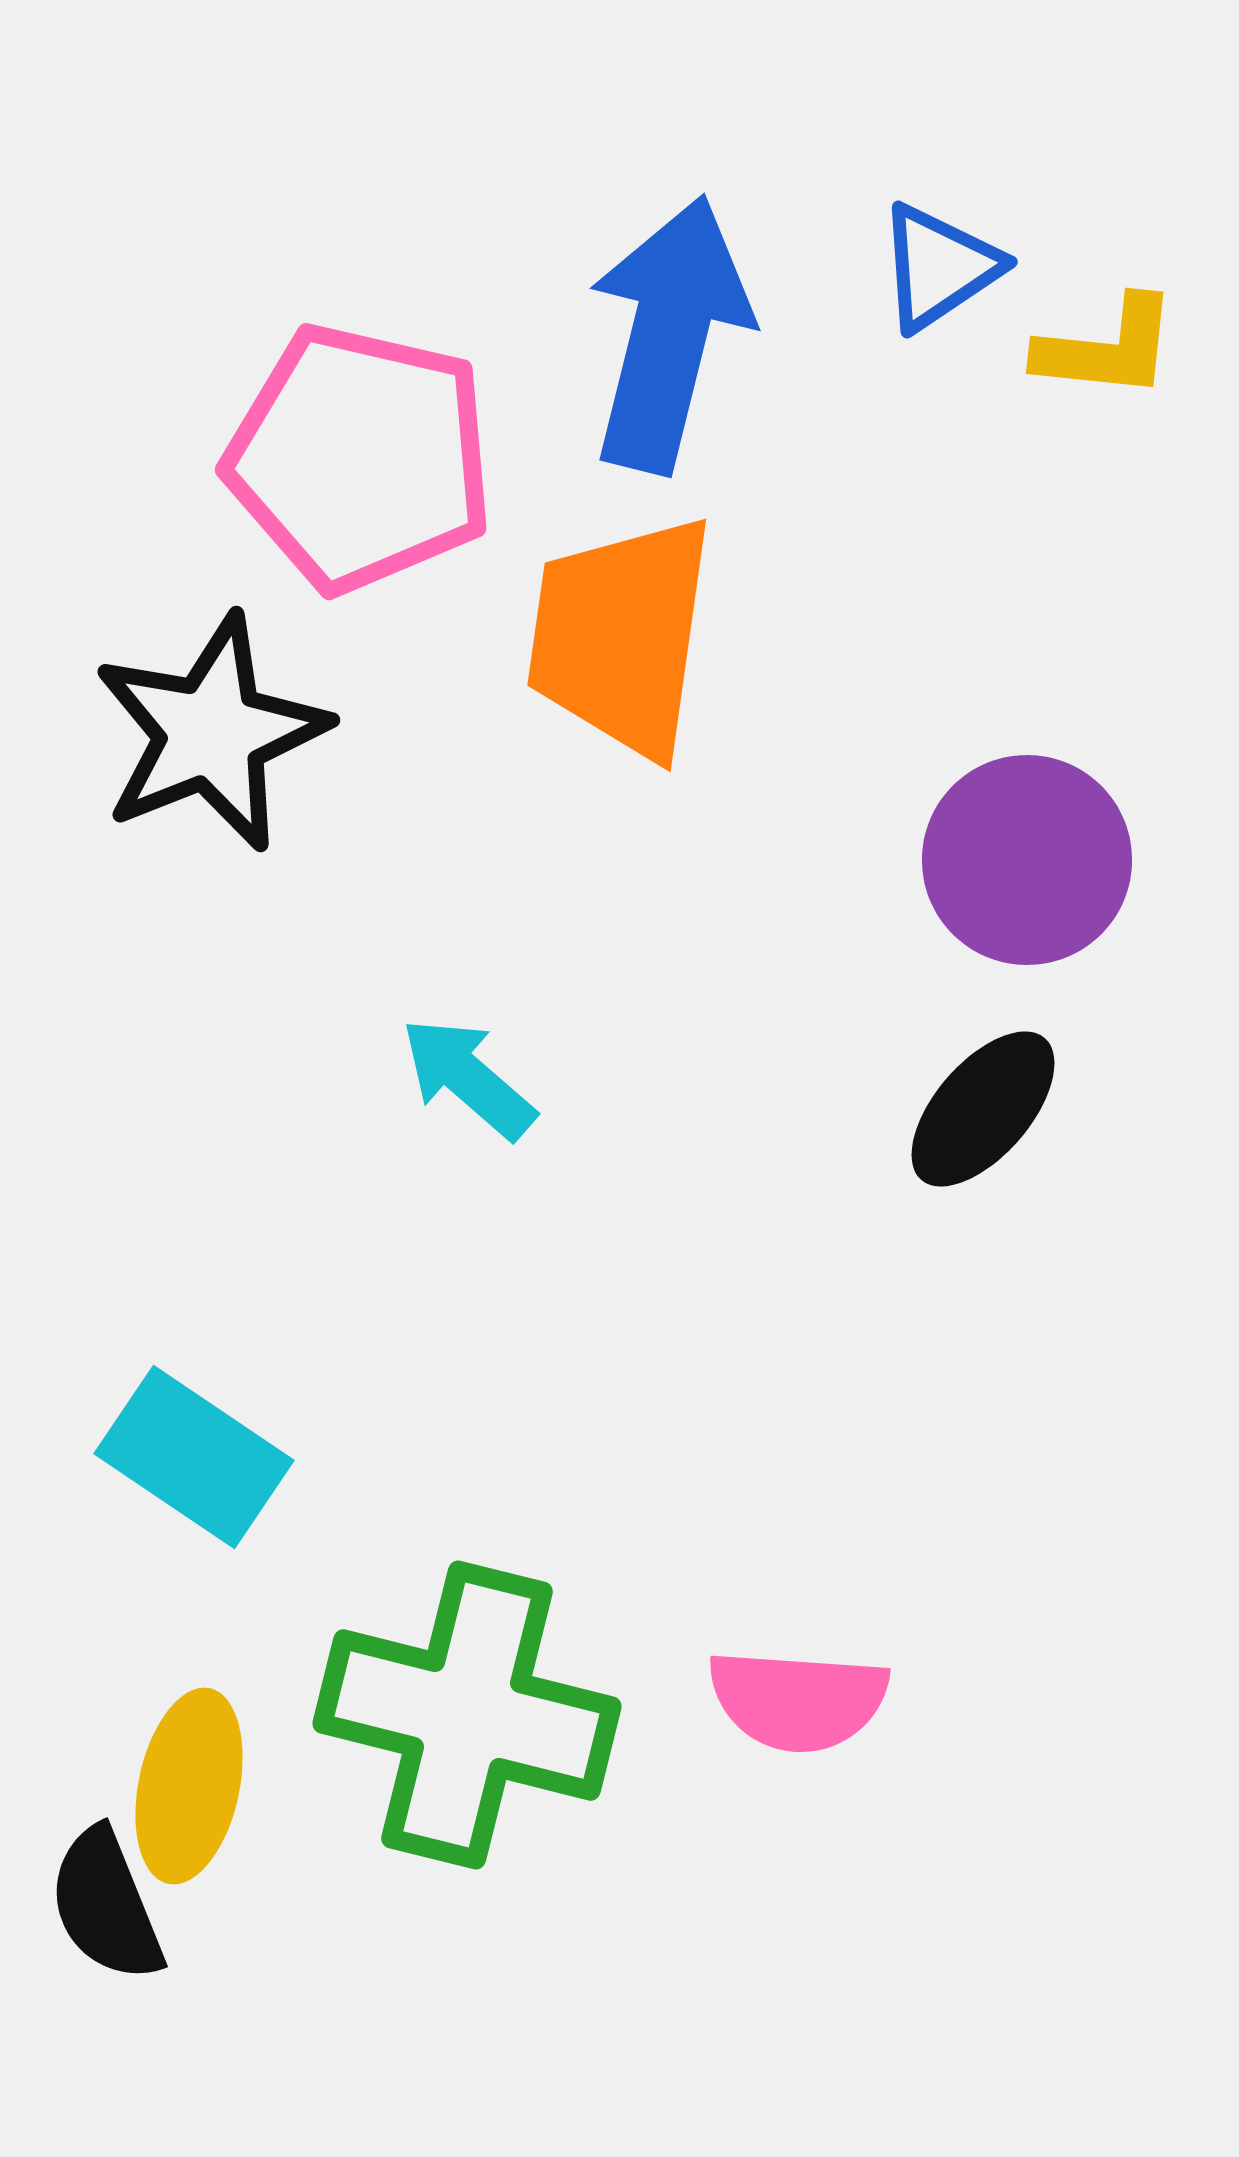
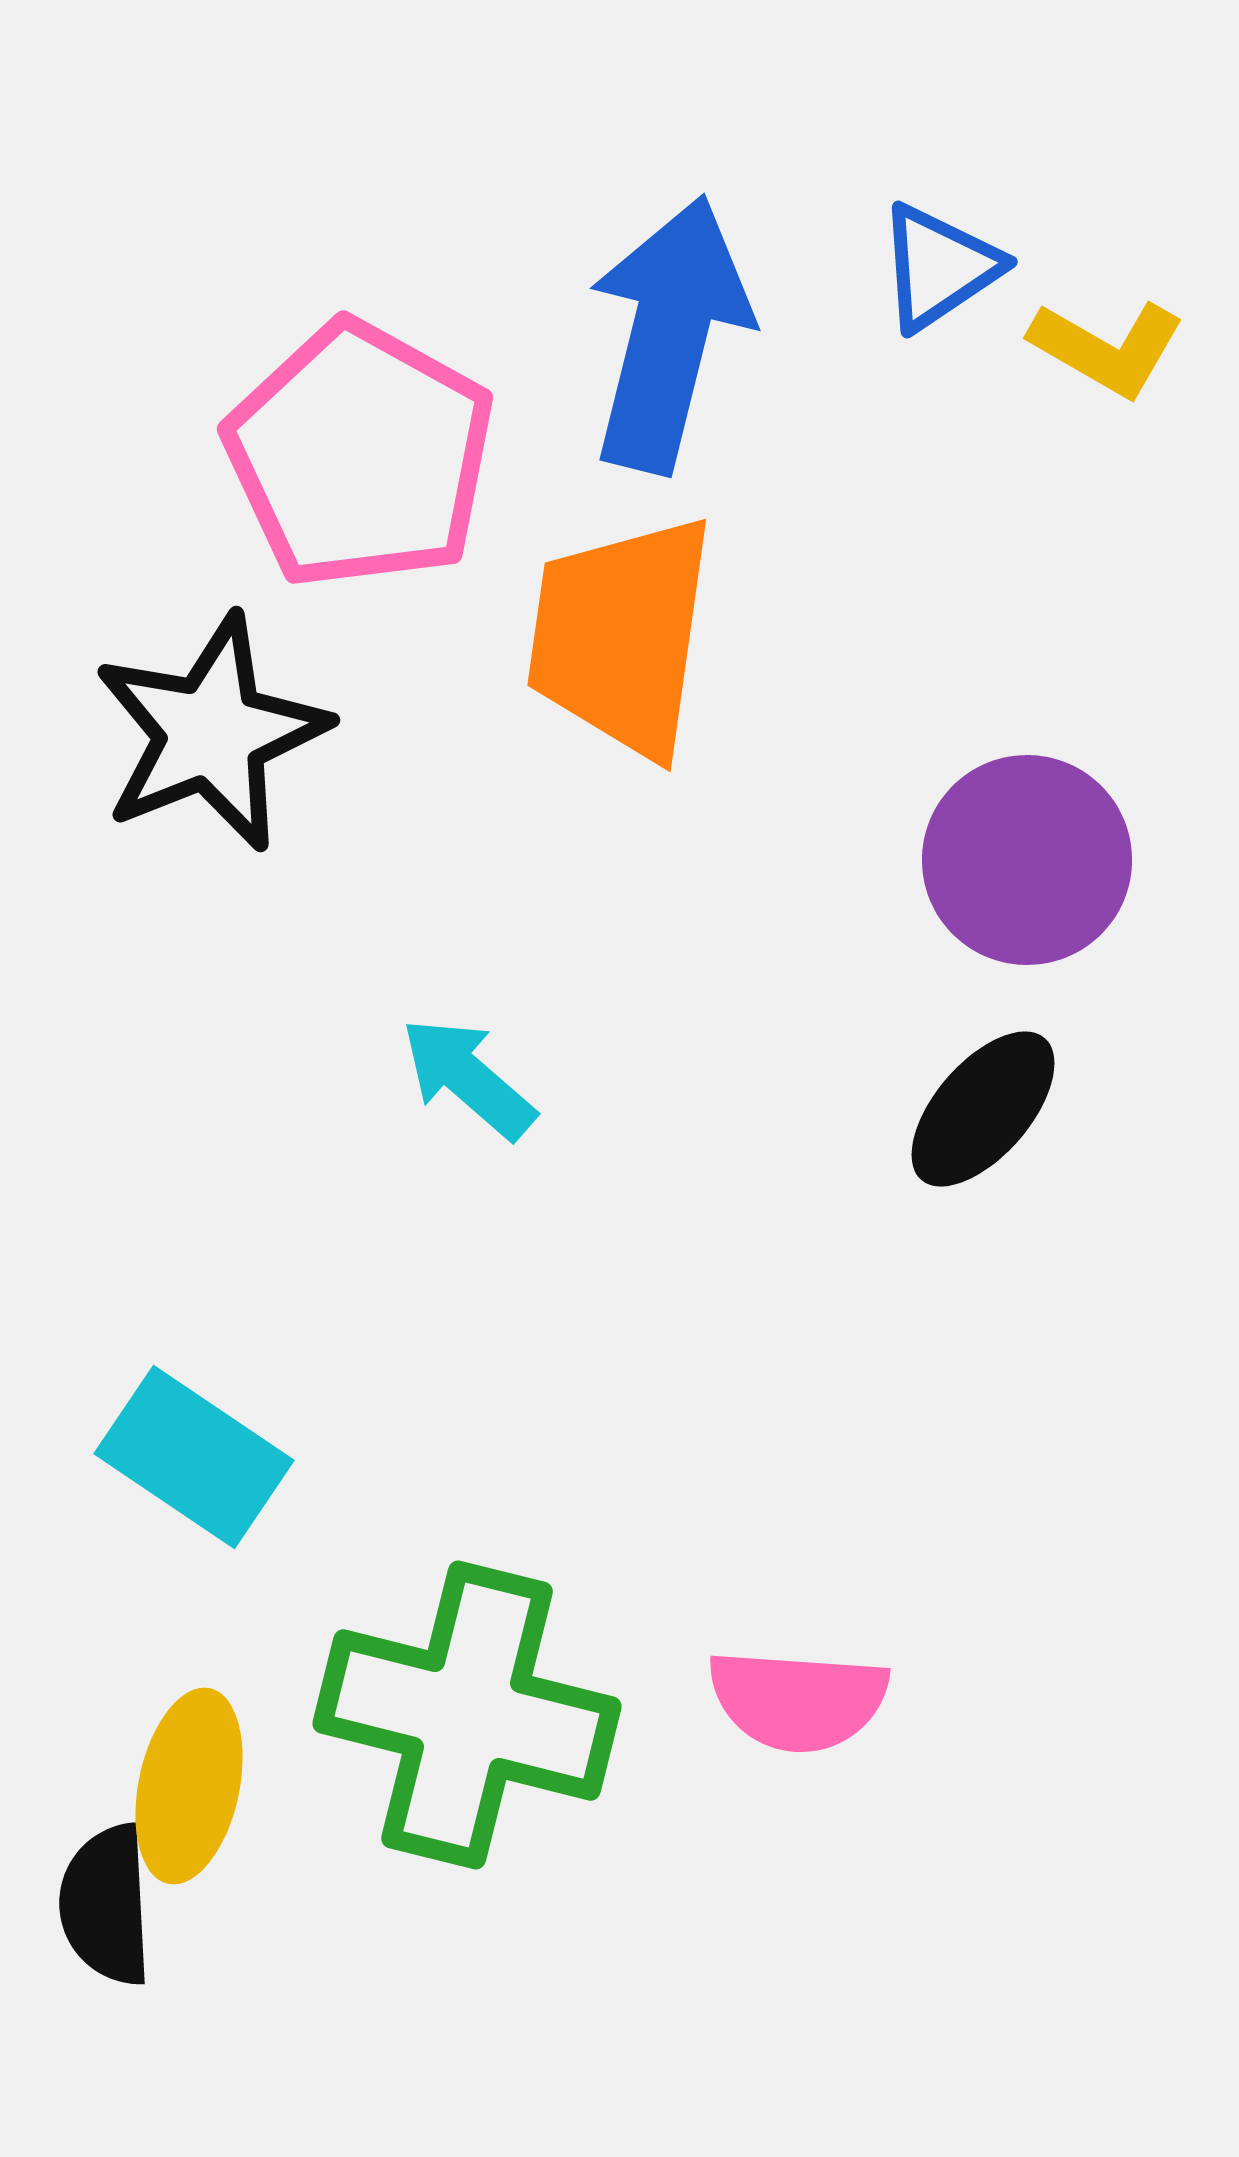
yellow L-shape: rotated 24 degrees clockwise
pink pentagon: moved 3 px up; rotated 16 degrees clockwise
black semicircle: rotated 19 degrees clockwise
